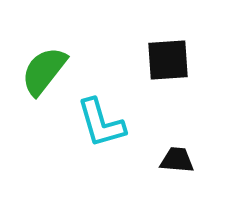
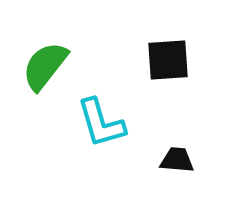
green semicircle: moved 1 px right, 5 px up
